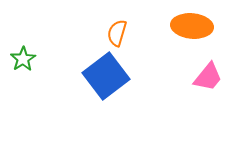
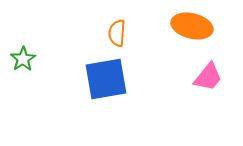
orange ellipse: rotated 9 degrees clockwise
orange semicircle: rotated 12 degrees counterclockwise
blue square: moved 3 px down; rotated 27 degrees clockwise
